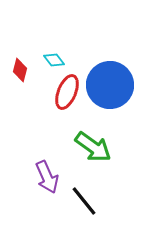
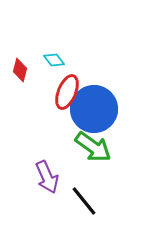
blue circle: moved 16 px left, 24 px down
